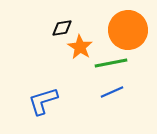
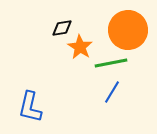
blue line: rotated 35 degrees counterclockwise
blue L-shape: moved 13 px left, 6 px down; rotated 60 degrees counterclockwise
